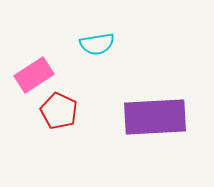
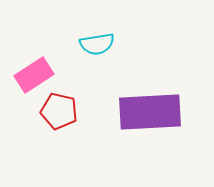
red pentagon: rotated 12 degrees counterclockwise
purple rectangle: moved 5 px left, 5 px up
